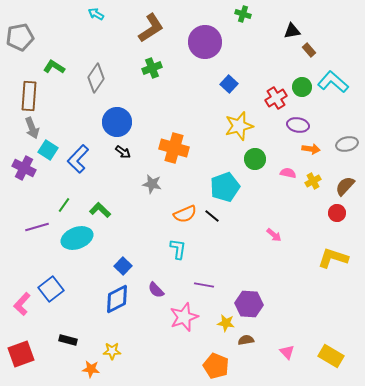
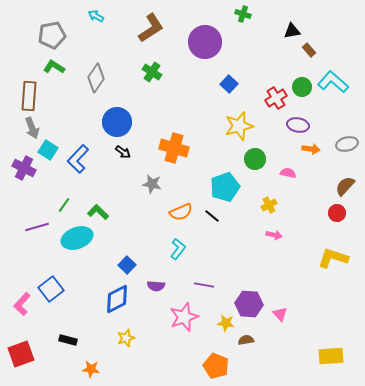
cyan arrow at (96, 14): moved 2 px down
gray pentagon at (20, 37): moved 32 px right, 2 px up
green cross at (152, 68): moved 4 px down; rotated 36 degrees counterclockwise
yellow cross at (313, 181): moved 44 px left, 24 px down
green L-shape at (100, 210): moved 2 px left, 2 px down
orange semicircle at (185, 214): moved 4 px left, 2 px up
pink arrow at (274, 235): rotated 28 degrees counterclockwise
cyan L-shape at (178, 249): rotated 30 degrees clockwise
blue square at (123, 266): moved 4 px right, 1 px up
purple semicircle at (156, 290): moved 4 px up; rotated 42 degrees counterclockwise
yellow star at (112, 351): moved 14 px right, 13 px up; rotated 18 degrees counterclockwise
pink triangle at (287, 352): moved 7 px left, 38 px up
yellow rectangle at (331, 356): rotated 35 degrees counterclockwise
